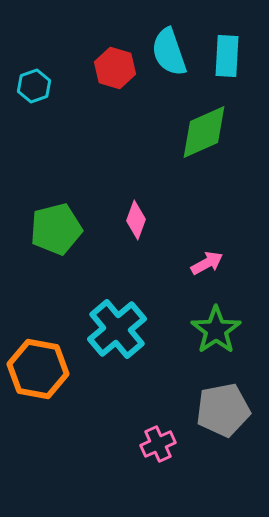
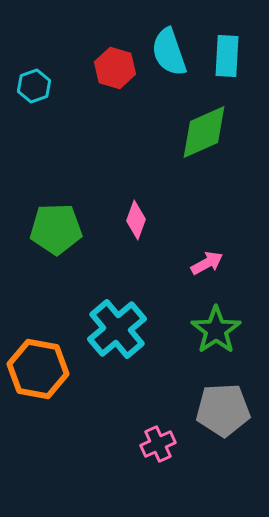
green pentagon: rotated 12 degrees clockwise
gray pentagon: rotated 8 degrees clockwise
